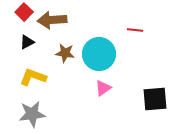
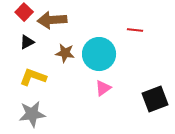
black square: rotated 16 degrees counterclockwise
